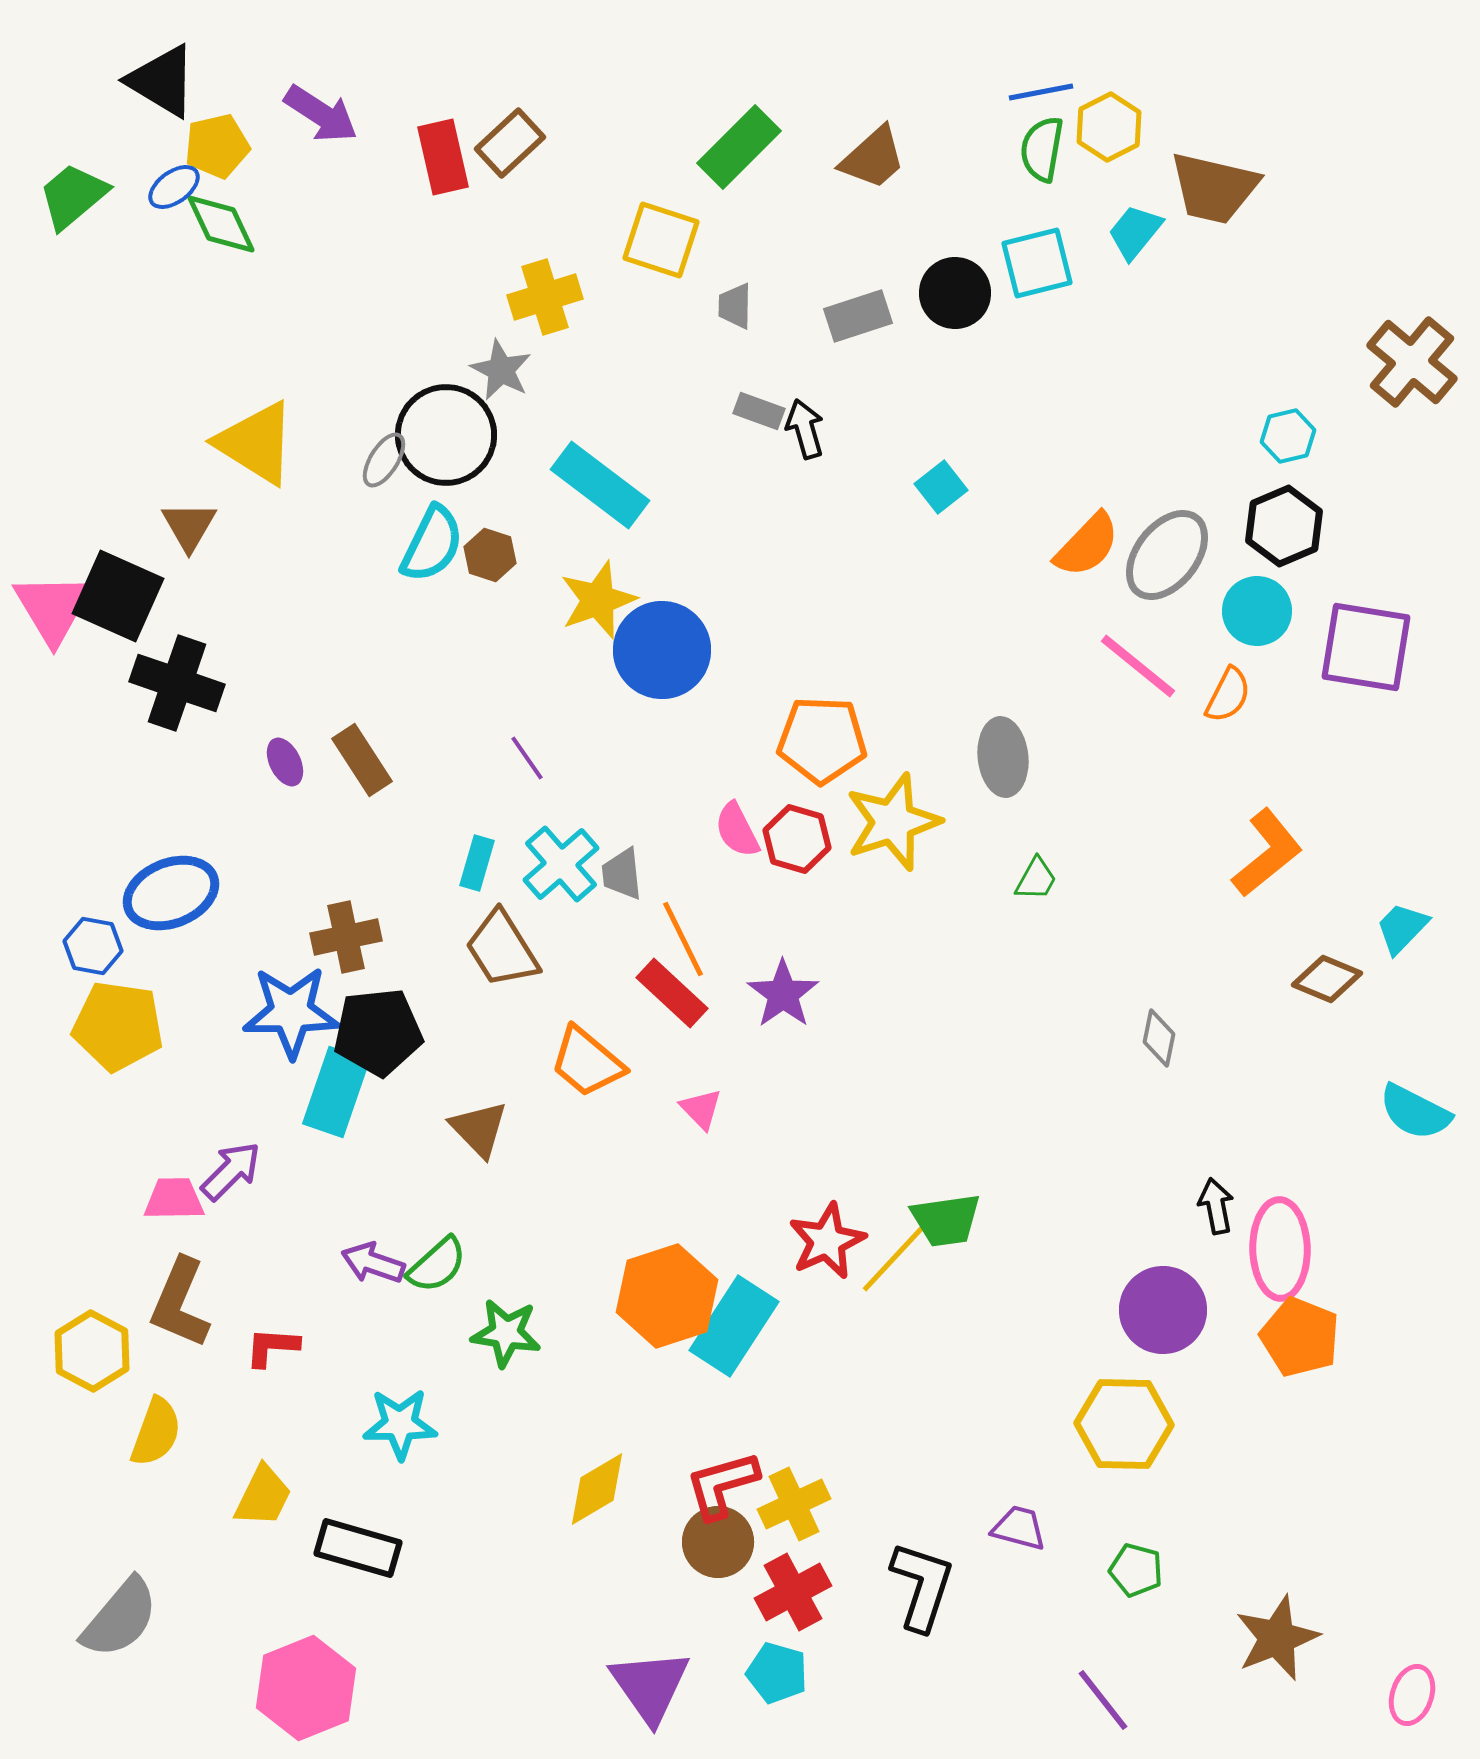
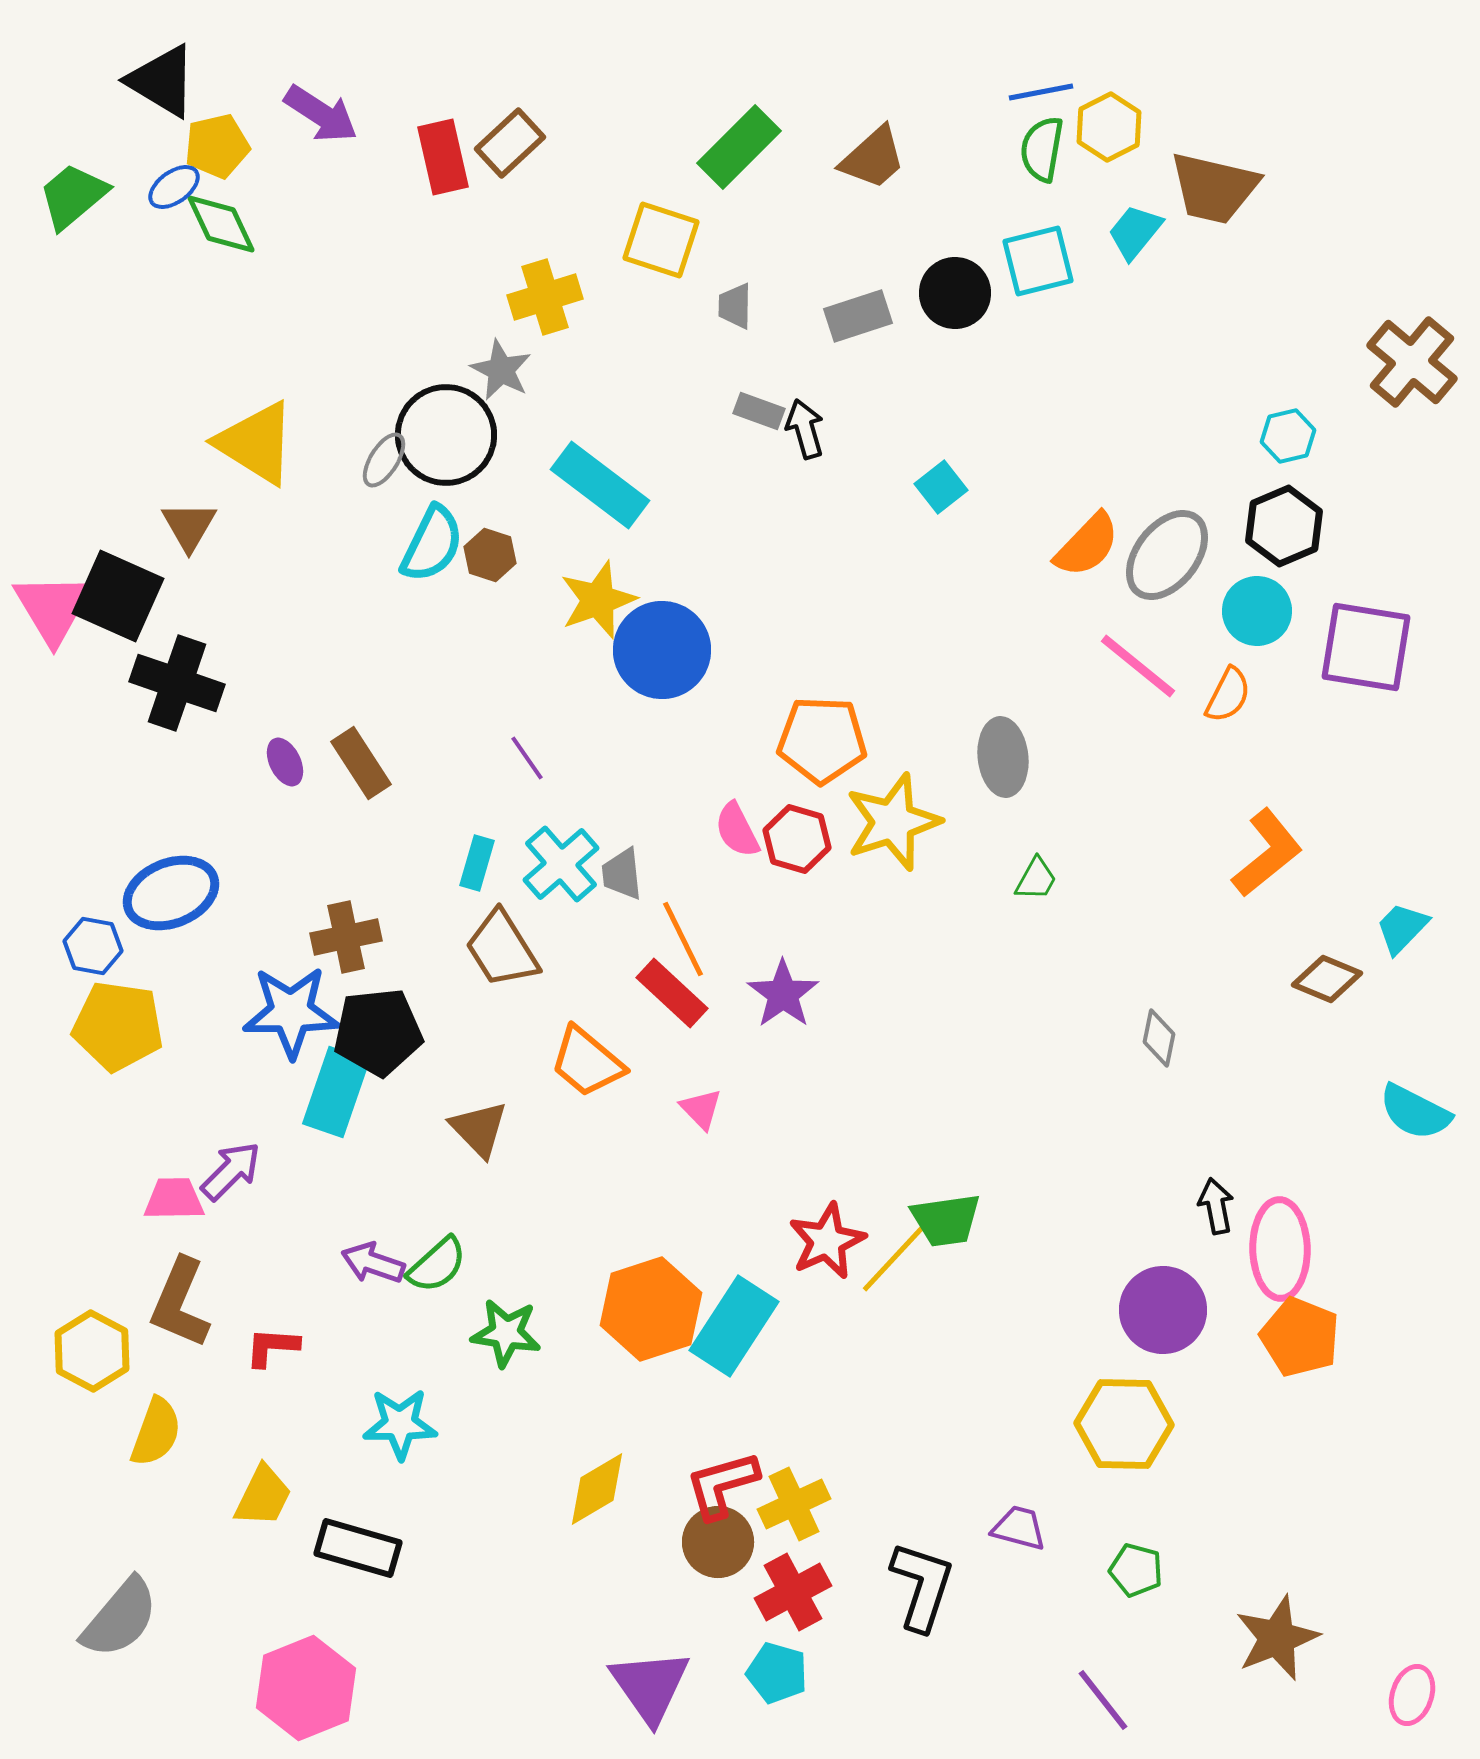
cyan square at (1037, 263): moved 1 px right, 2 px up
brown rectangle at (362, 760): moved 1 px left, 3 px down
orange hexagon at (667, 1296): moved 16 px left, 13 px down
